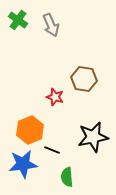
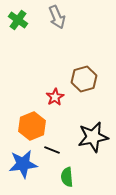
gray arrow: moved 6 px right, 8 px up
brown hexagon: rotated 25 degrees counterclockwise
red star: rotated 24 degrees clockwise
orange hexagon: moved 2 px right, 4 px up
